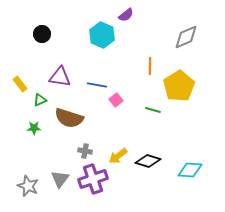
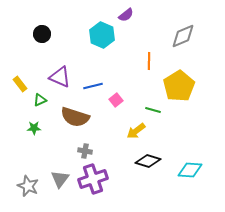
gray diamond: moved 3 px left, 1 px up
orange line: moved 1 px left, 5 px up
purple triangle: rotated 15 degrees clockwise
blue line: moved 4 px left, 1 px down; rotated 24 degrees counterclockwise
brown semicircle: moved 6 px right, 1 px up
yellow arrow: moved 18 px right, 25 px up
